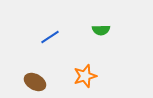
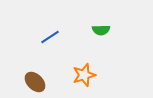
orange star: moved 1 px left, 1 px up
brown ellipse: rotated 15 degrees clockwise
